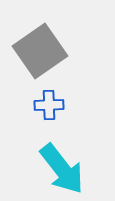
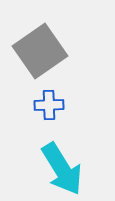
cyan arrow: rotated 6 degrees clockwise
